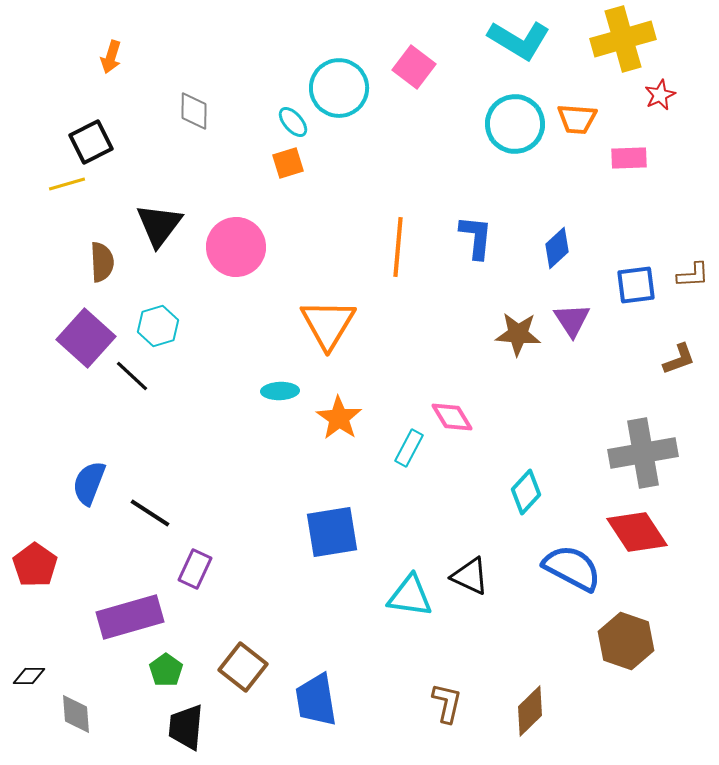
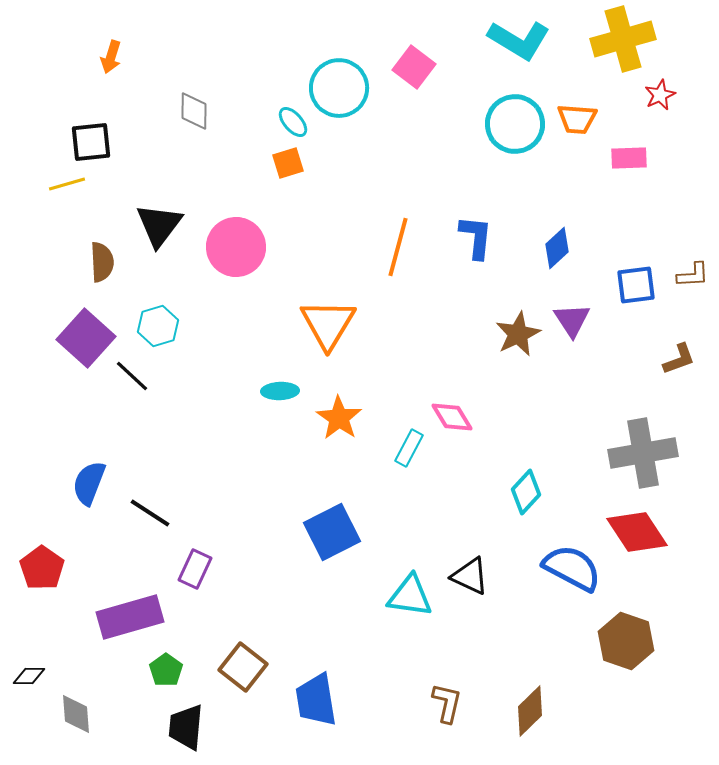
black square at (91, 142): rotated 21 degrees clockwise
orange line at (398, 247): rotated 10 degrees clockwise
brown star at (518, 334): rotated 30 degrees counterclockwise
blue square at (332, 532): rotated 18 degrees counterclockwise
red pentagon at (35, 565): moved 7 px right, 3 px down
